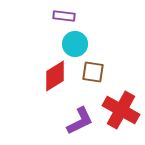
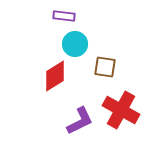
brown square: moved 12 px right, 5 px up
